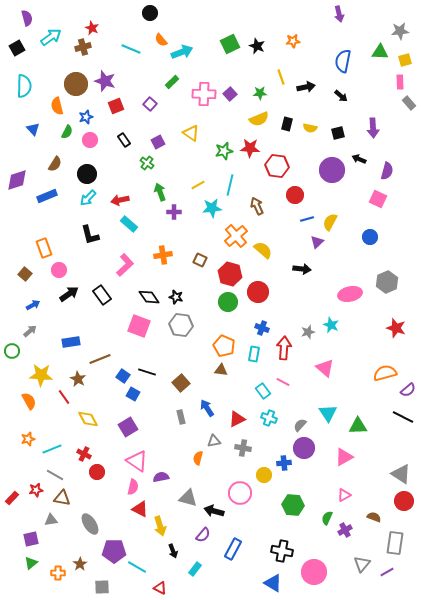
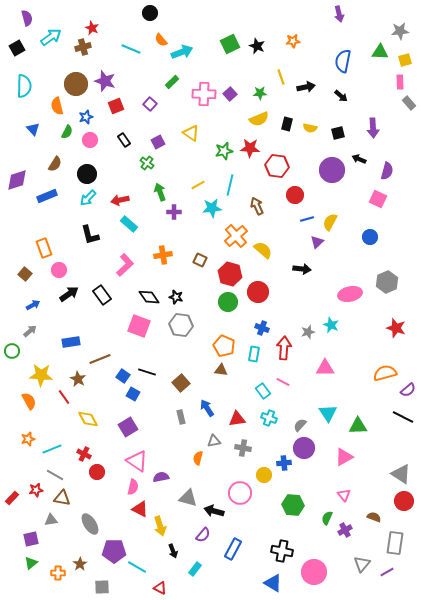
pink triangle at (325, 368): rotated 42 degrees counterclockwise
red triangle at (237, 419): rotated 18 degrees clockwise
pink triangle at (344, 495): rotated 40 degrees counterclockwise
